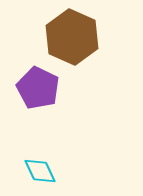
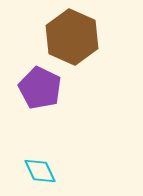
purple pentagon: moved 2 px right
